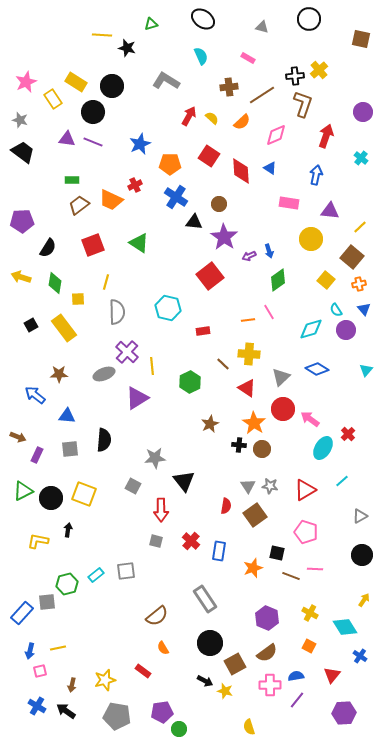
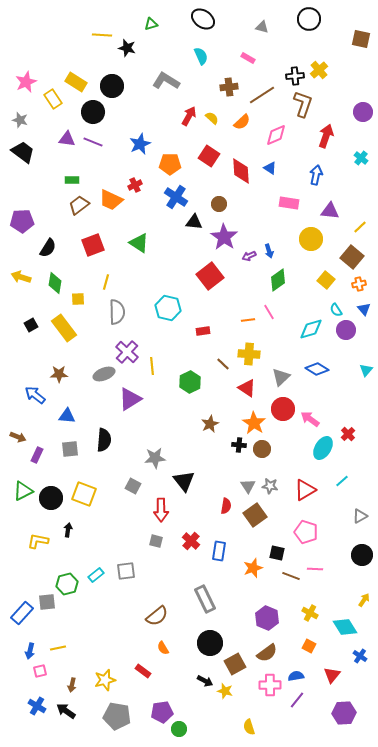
purple triangle at (137, 398): moved 7 px left, 1 px down
gray rectangle at (205, 599): rotated 8 degrees clockwise
